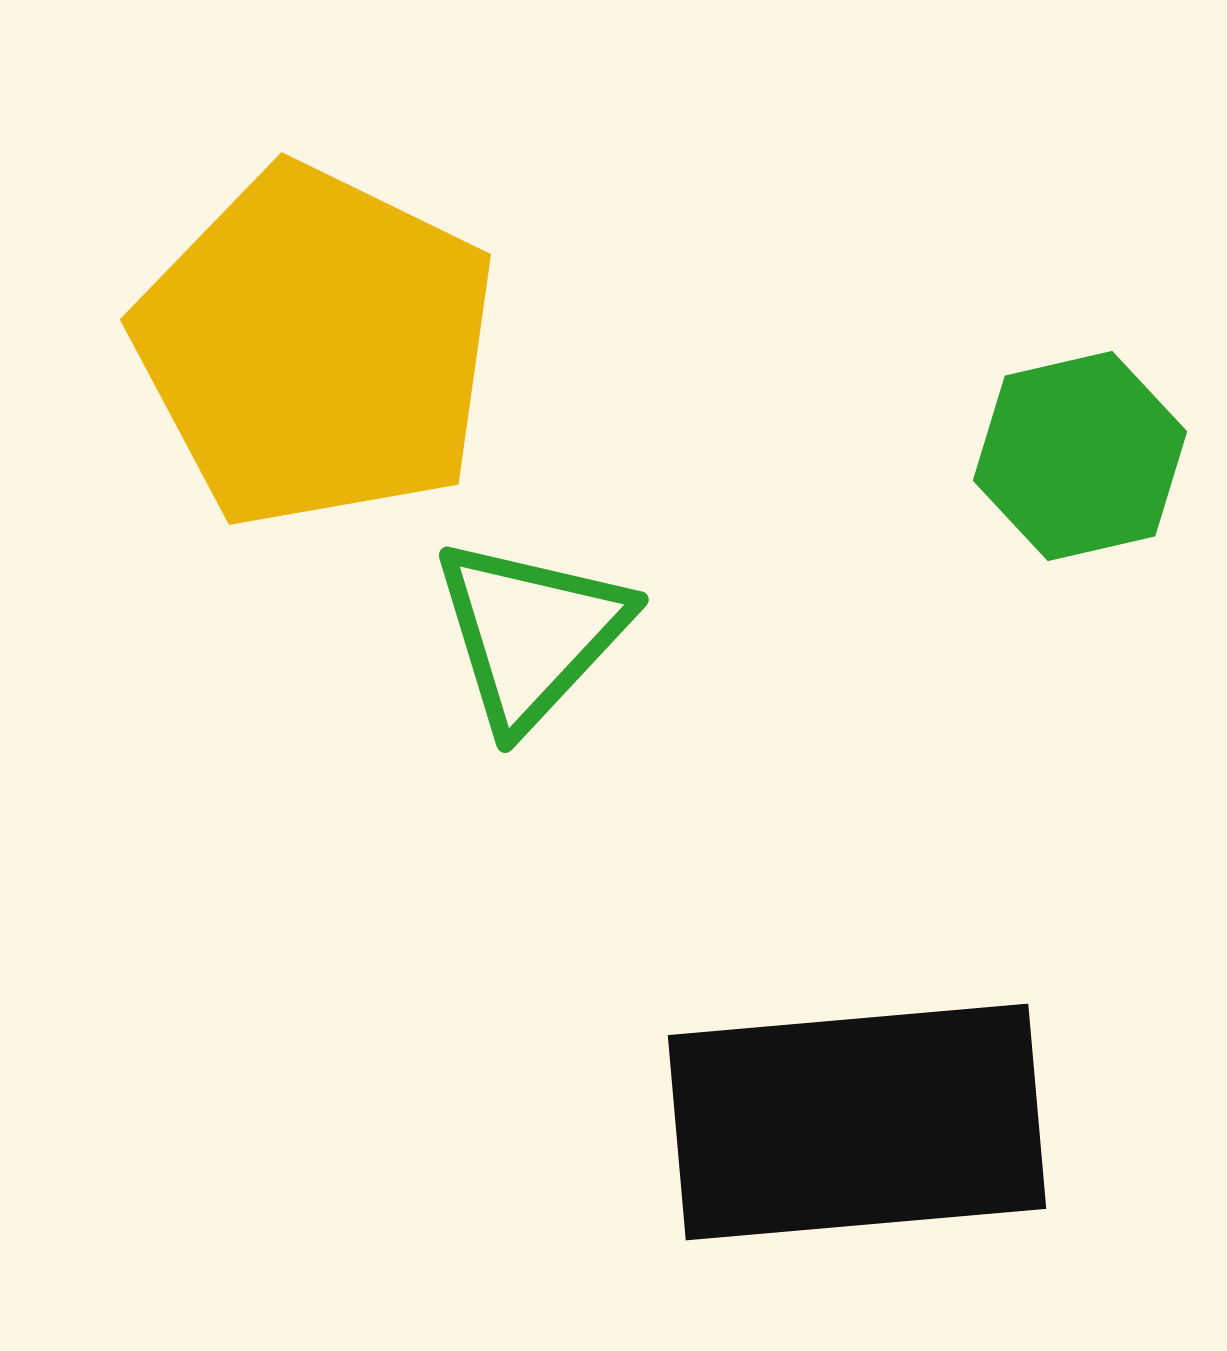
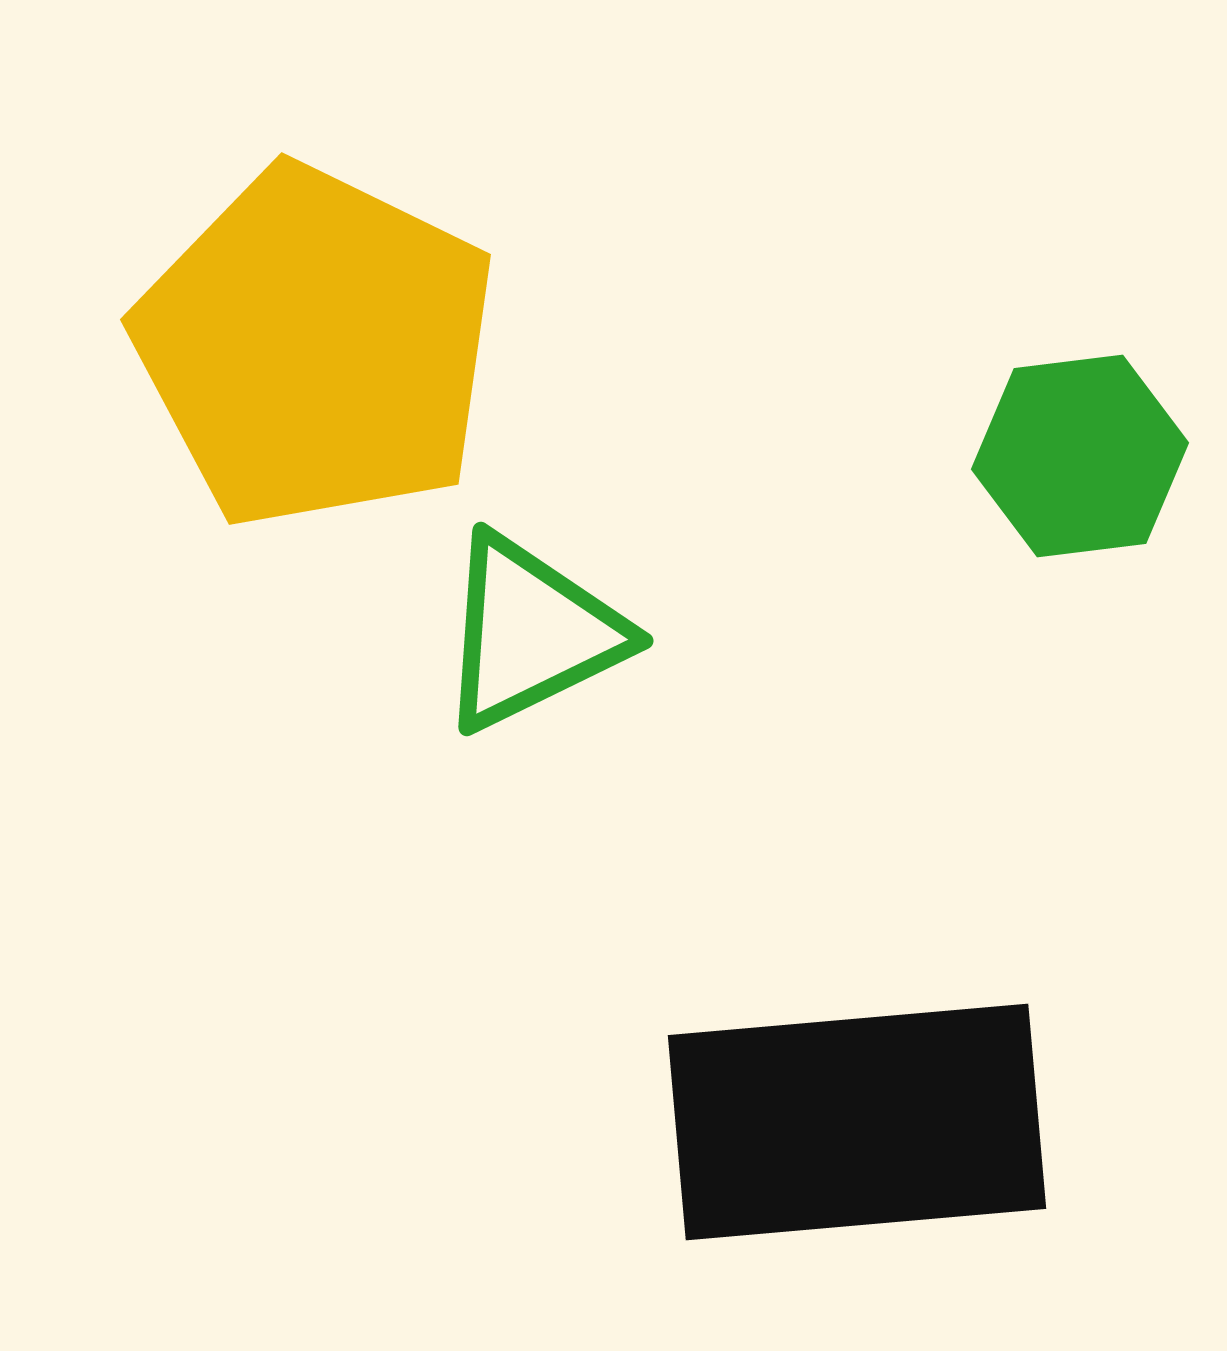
green hexagon: rotated 6 degrees clockwise
green triangle: rotated 21 degrees clockwise
